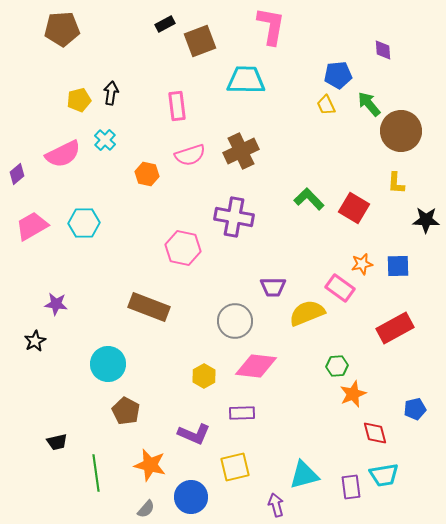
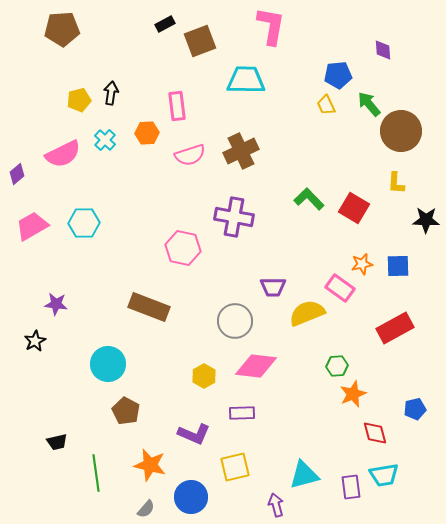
orange hexagon at (147, 174): moved 41 px up; rotated 15 degrees counterclockwise
